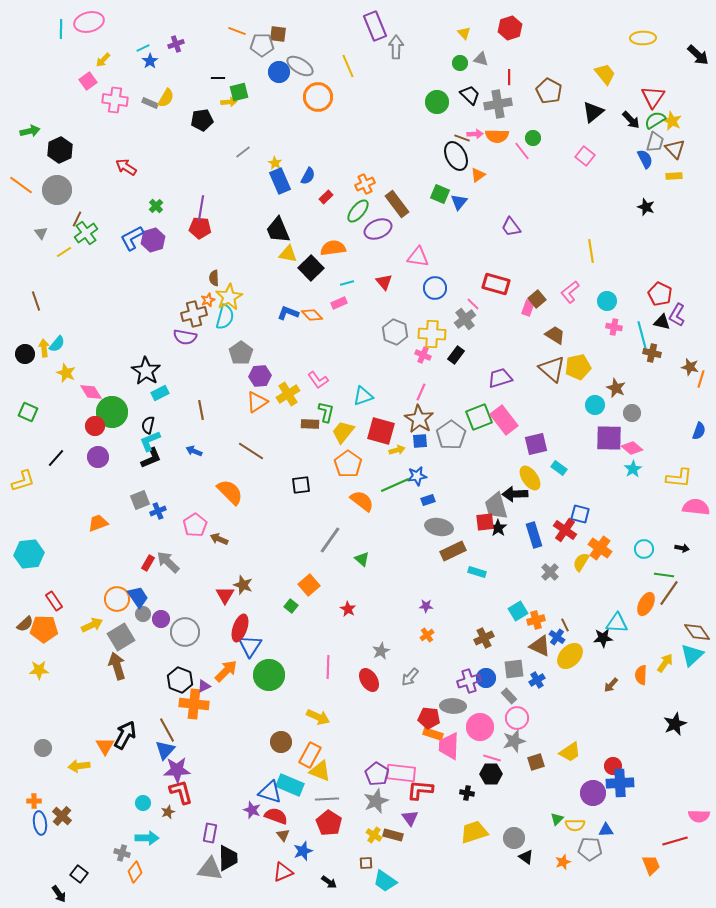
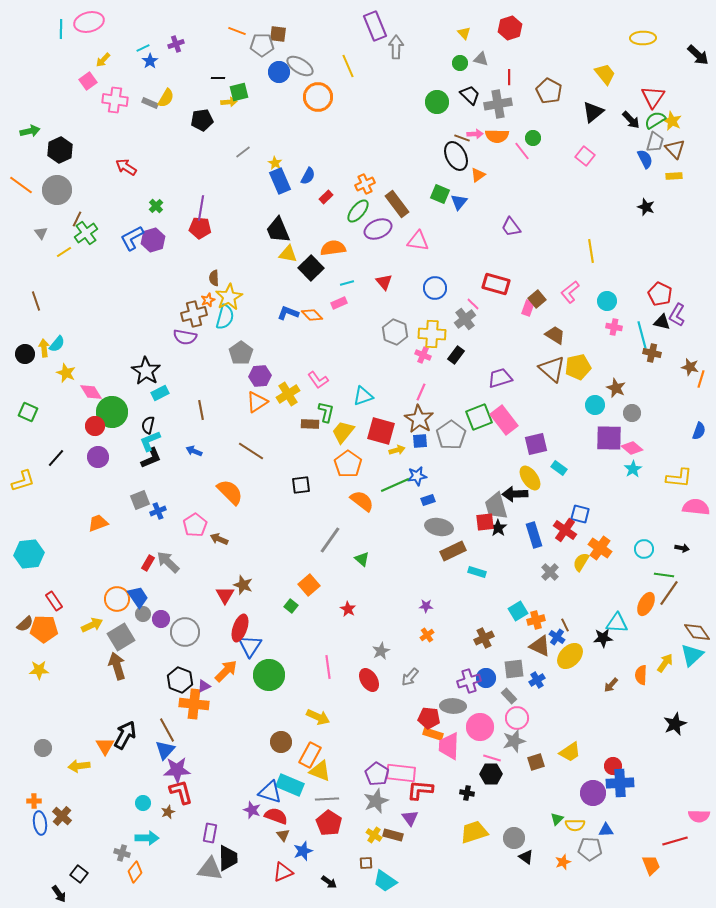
pink triangle at (418, 257): moved 16 px up
pink line at (328, 667): rotated 10 degrees counterclockwise
